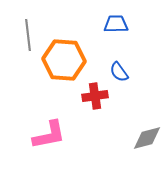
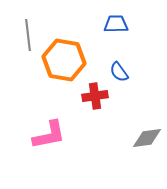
orange hexagon: rotated 6 degrees clockwise
gray diamond: rotated 8 degrees clockwise
